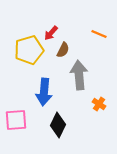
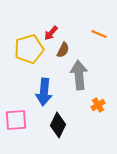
yellow pentagon: moved 1 px up
orange cross: moved 1 px left, 1 px down; rotated 24 degrees clockwise
